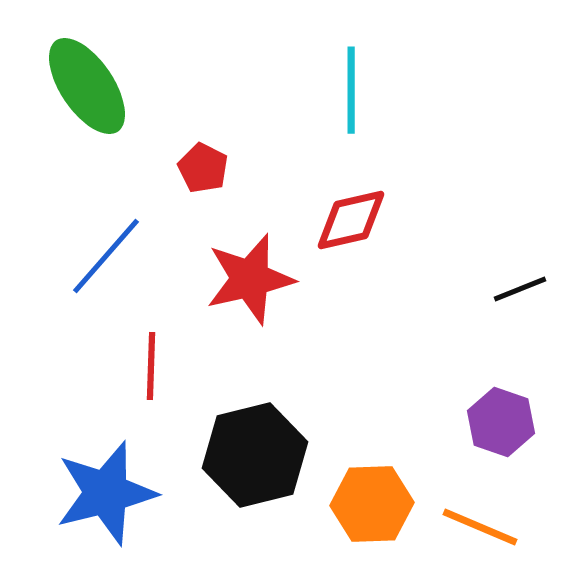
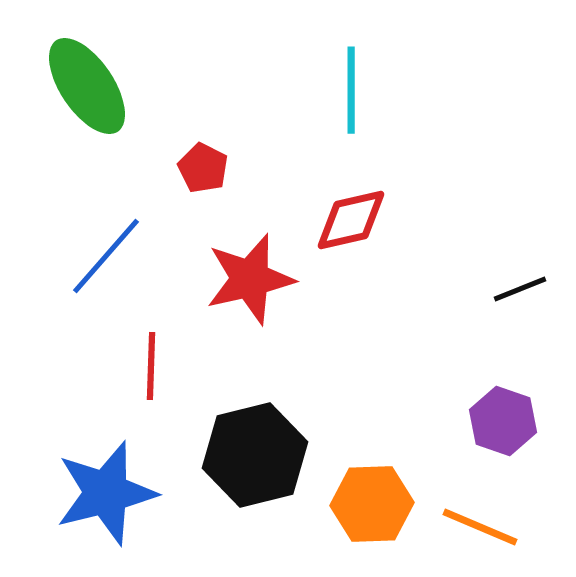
purple hexagon: moved 2 px right, 1 px up
